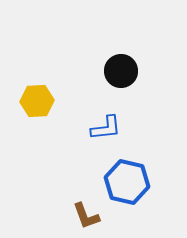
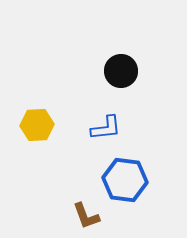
yellow hexagon: moved 24 px down
blue hexagon: moved 2 px left, 2 px up; rotated 6 degrees counterclockwise
